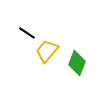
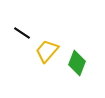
black line: moved 5 px left
